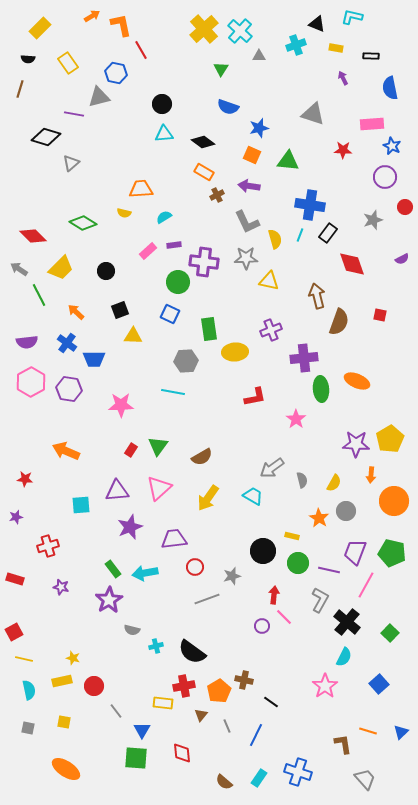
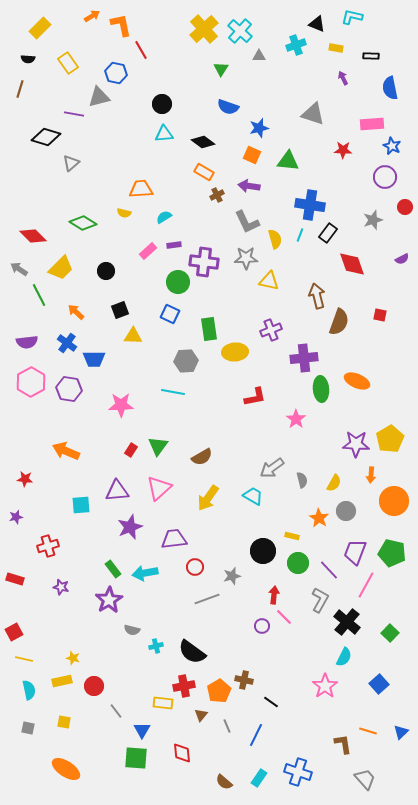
purple line at (329, 570): rotated 35 degrees clockwise
